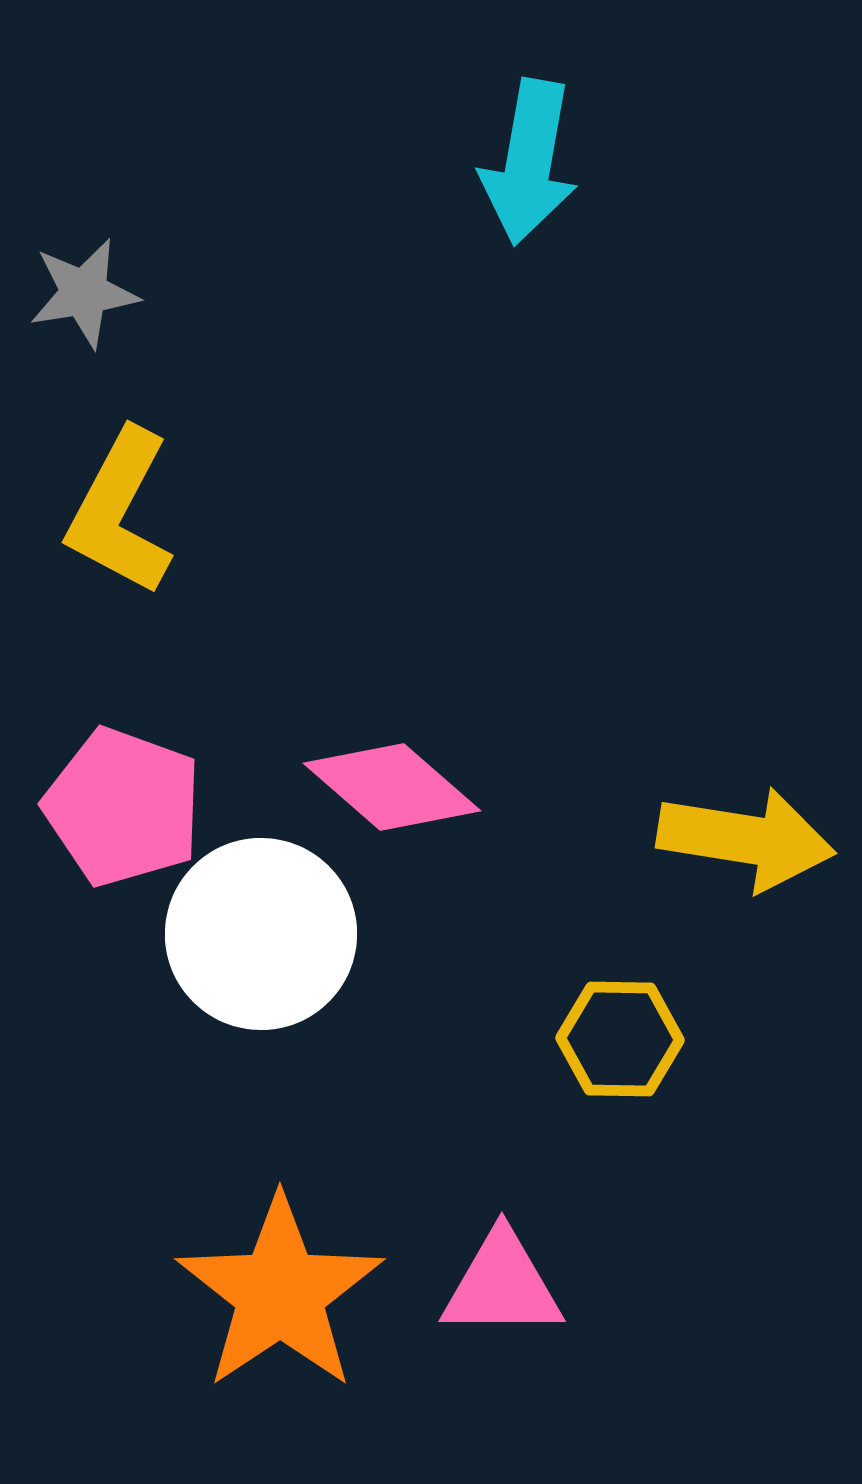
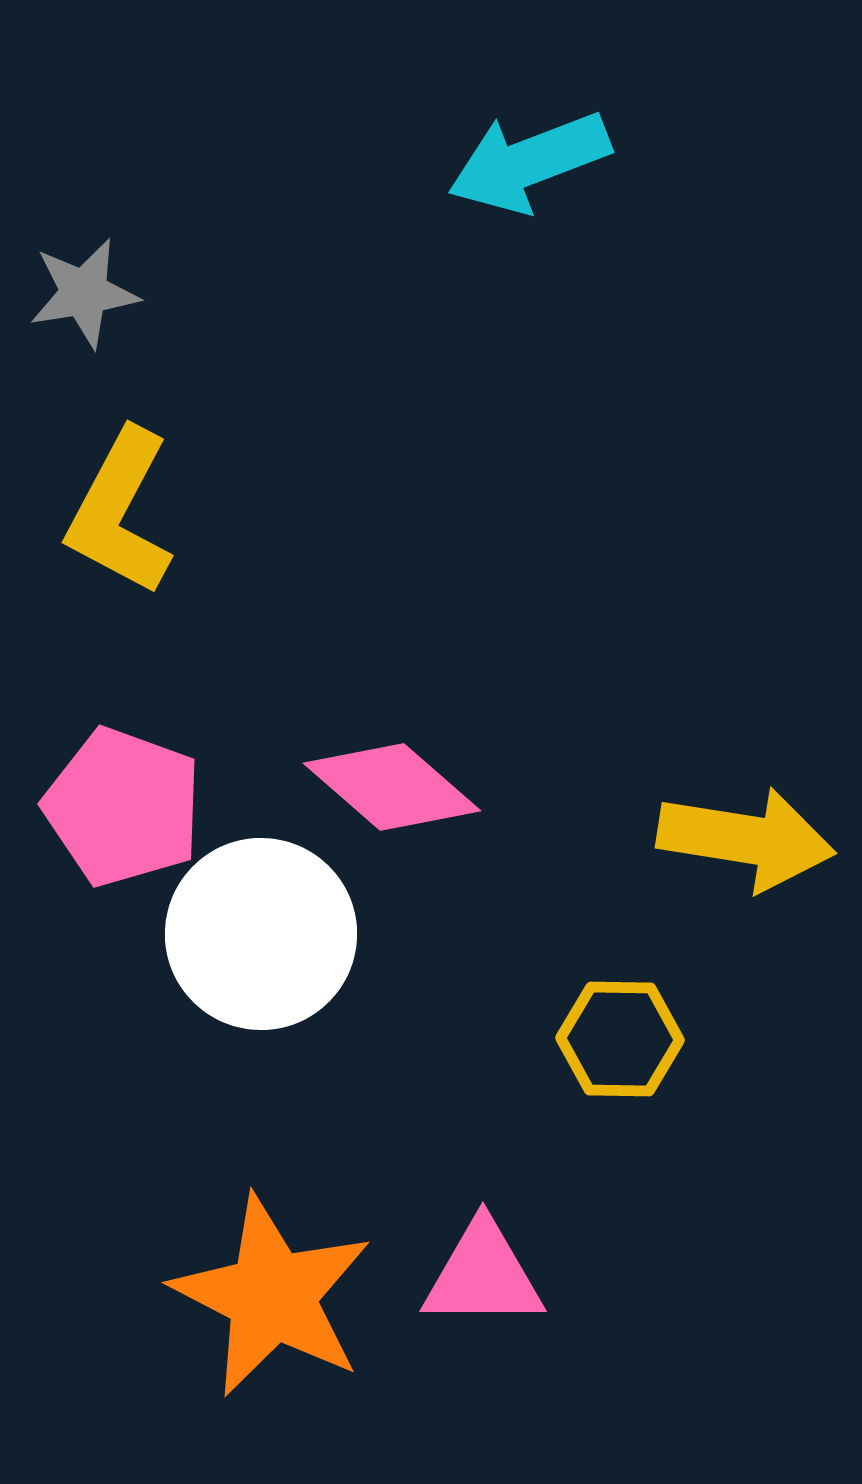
cyan arrow: rotated 59 degrees clockwise
pink triangle: moved 19 px left, 10 px up
orange star: moved 8 px left, 3 px down; rotated 11 degrees counterclockwise
